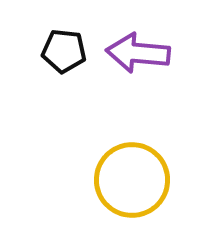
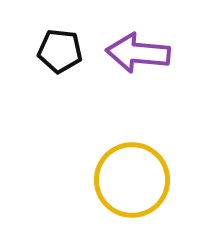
black pentagon: moved 4 px left
